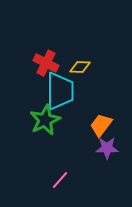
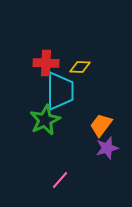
red cross: rotated 25 degrees counterclockwise
purple star: rotated 15 degrees counterclockwise
